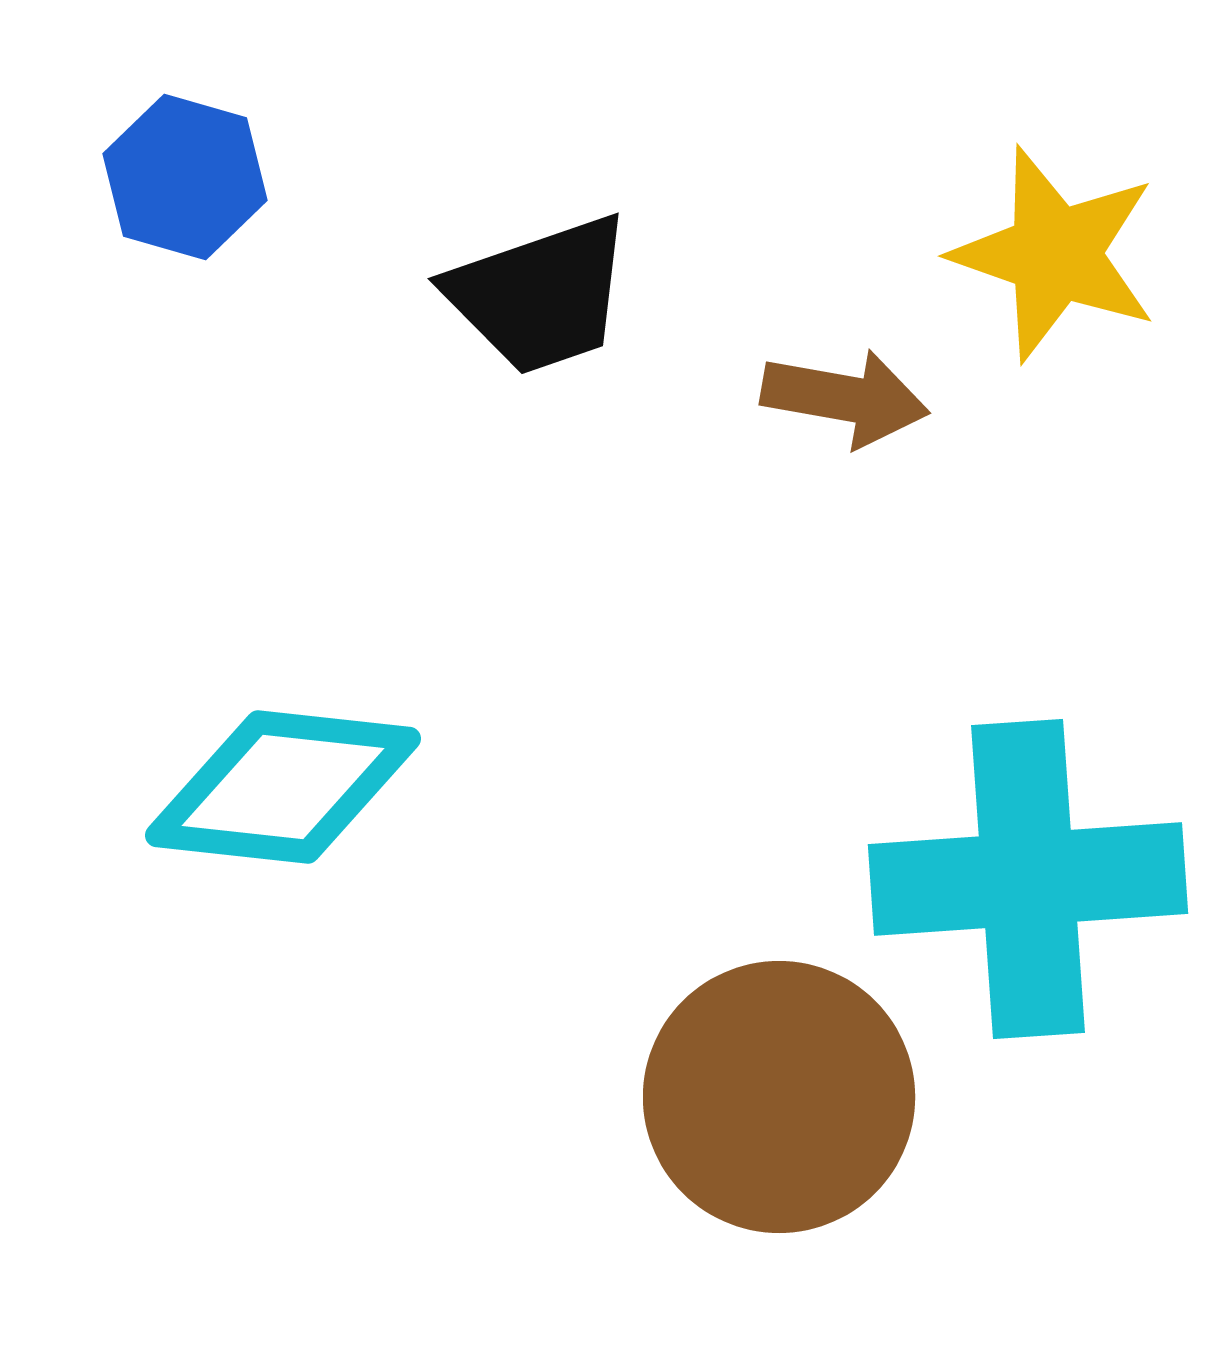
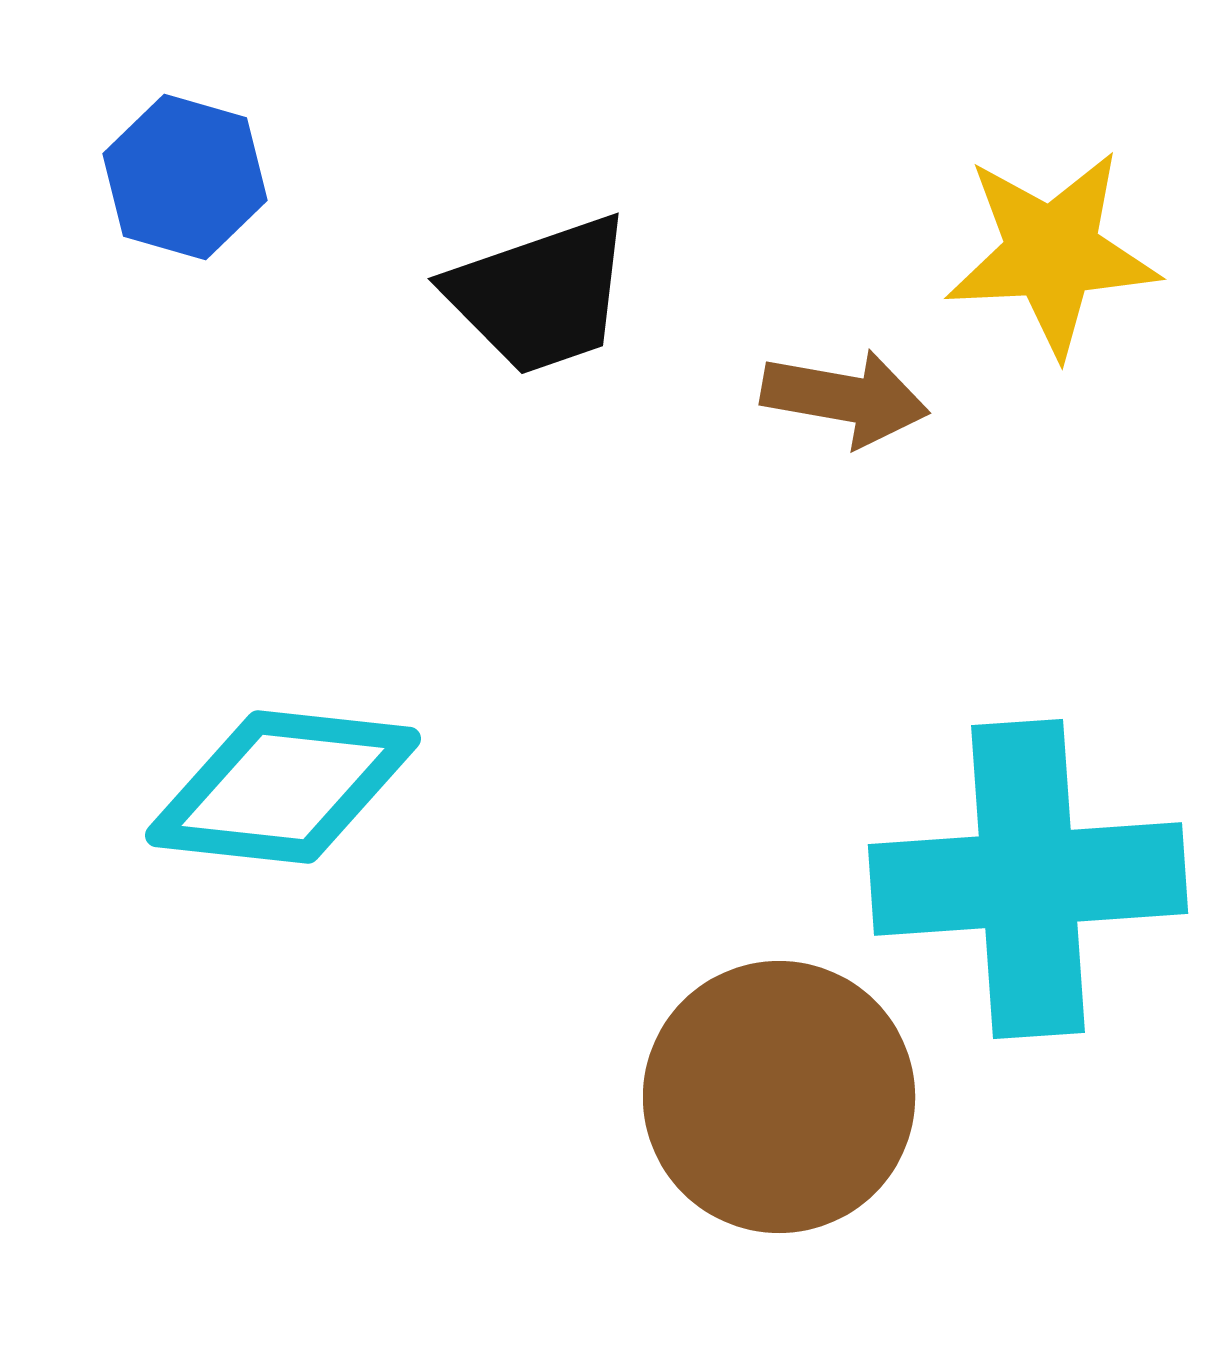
yellow star: moved 3 px left, 1 px up; rotated 22 degrees counterclockwise
